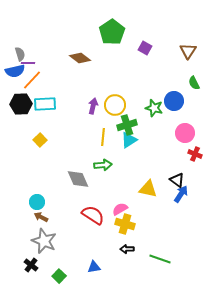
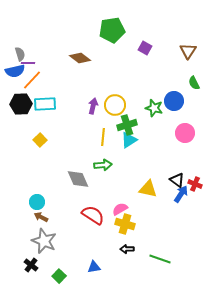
green pentagon: moved 2 px up; rotated 25 degrees clockwise
red cross: moved 30 px down
